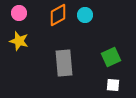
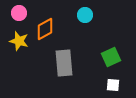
orange diamond: moved 13 px left, 14 px down
